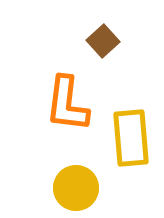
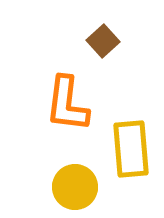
yellow rectangle: moved 11 px down
yellow circle: moved 1 px left, 1 px up
